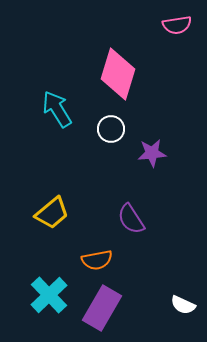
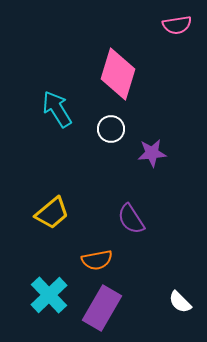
white semicircle: moved 3 px left, 3 px up; rotated 20 degrees clockwise
